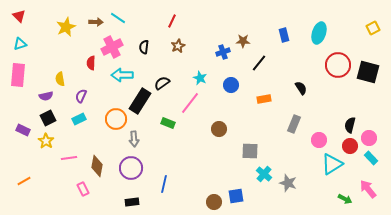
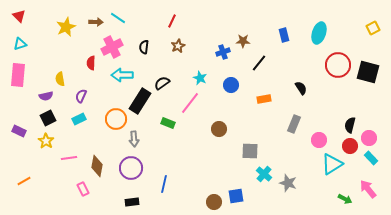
purple rectangle at (23, 130): moved 4 px left, 1 px down
